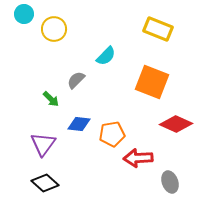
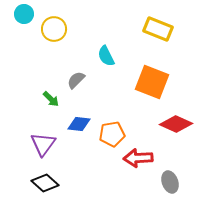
cyan semicircle: rotated 110 degrees clockwise
